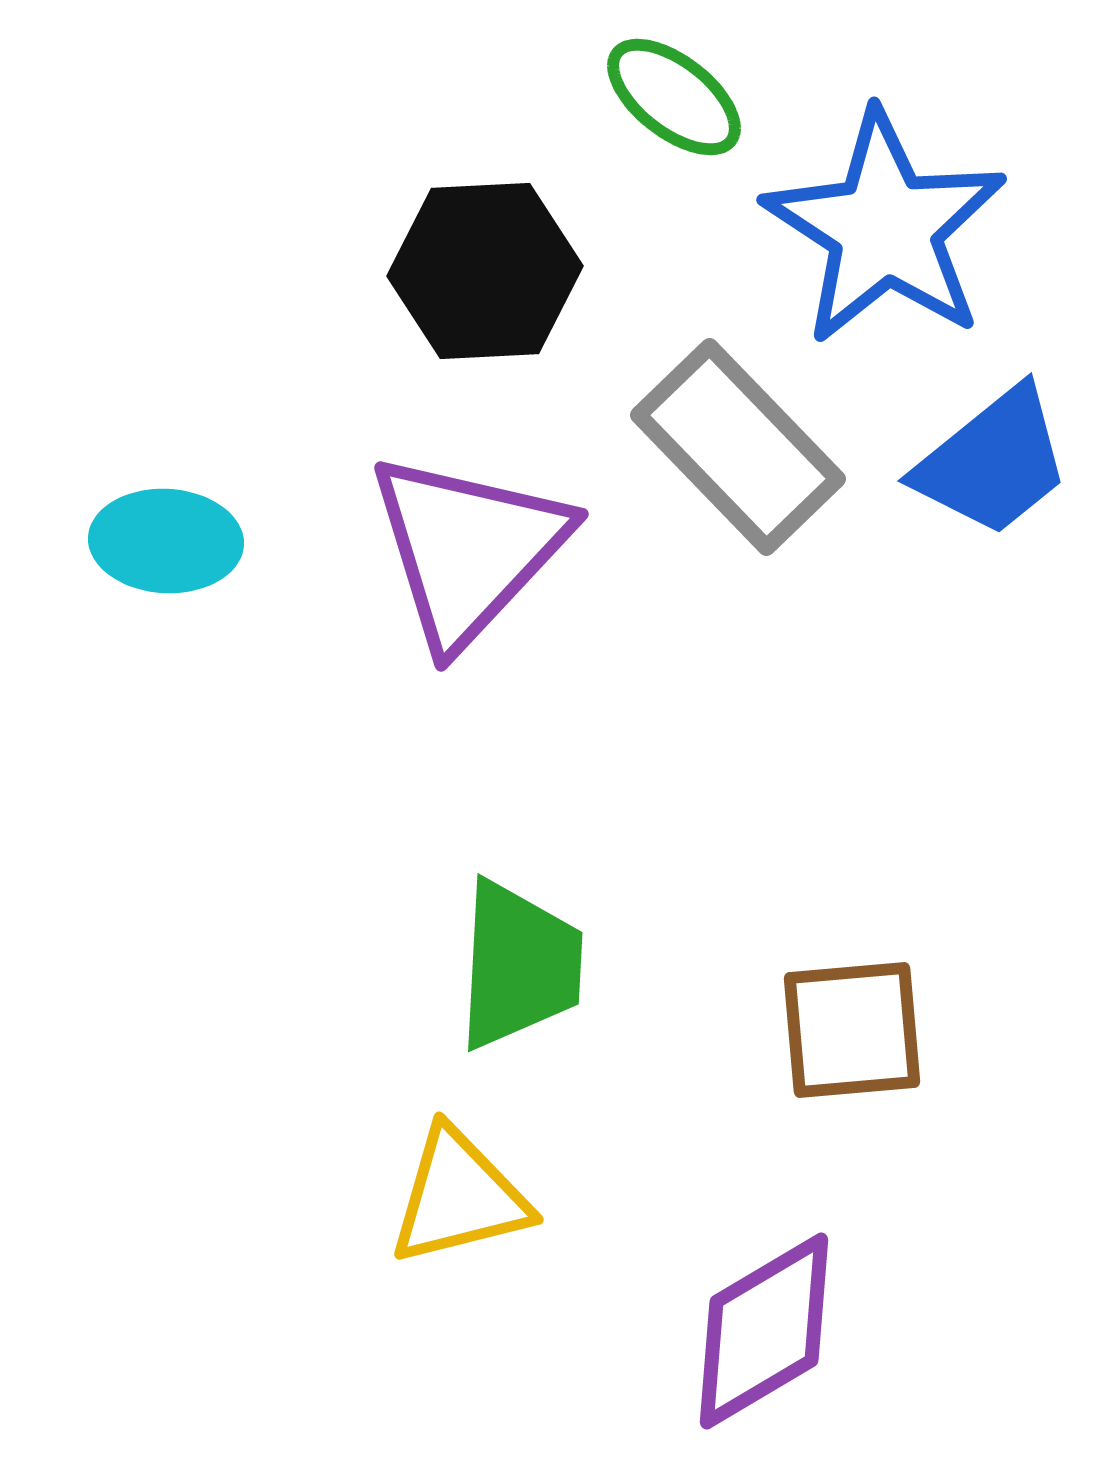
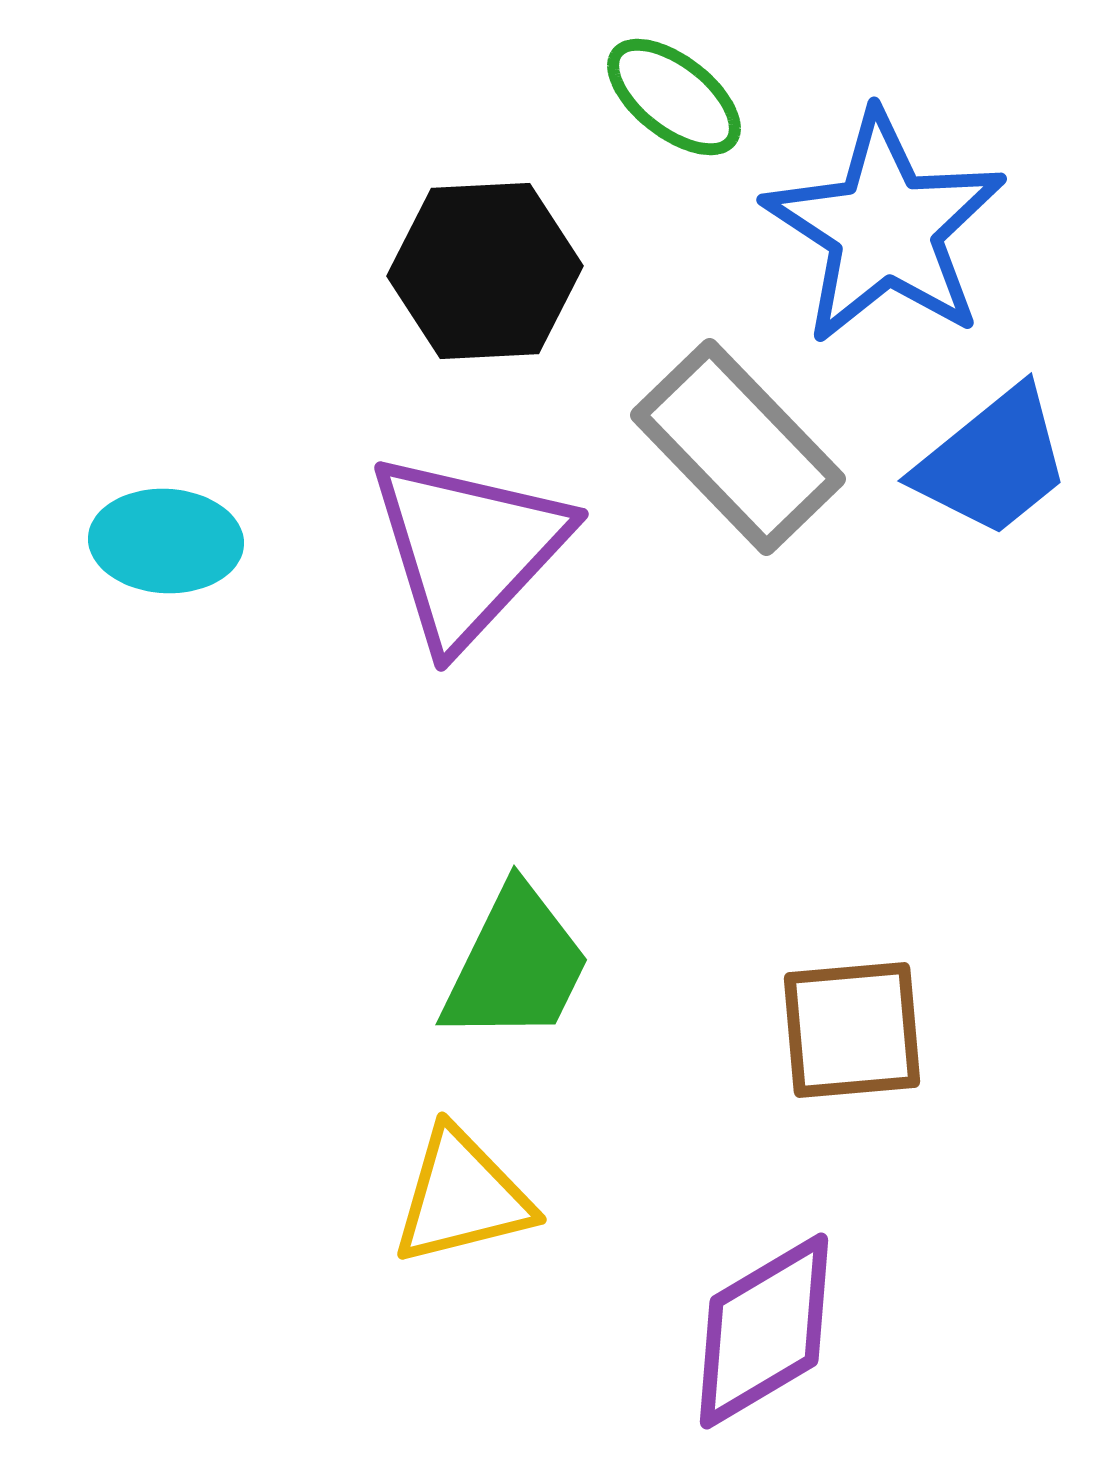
green trapezoid: moved 3 px left; rotated 23 degrees clockwise
yellow triangle: moved 3 px right
